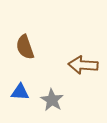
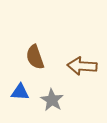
brown semicircle: moved 10 px right, 10 px down
brown arrow: moved 1 px left, 1 px down
